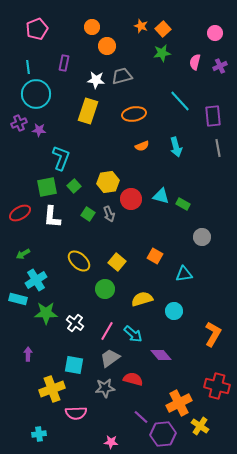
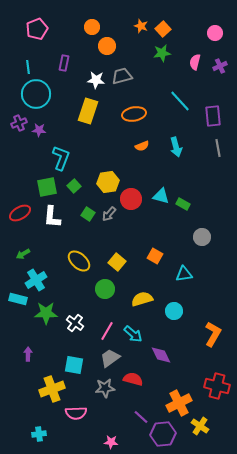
gray arrow at (109, 214): rotated 63 degrees clockwise
purple diamond at (161, 355): rotated 15 degrees clockwise
